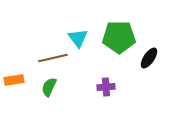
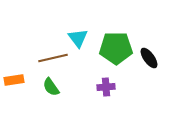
green pentagon: moved 3 px left, 11 px down
black ellipse: rotated 70 degrees counterclockwise
green semicircle: moved 2 px right; rotated 60 degrees counterclockwise
